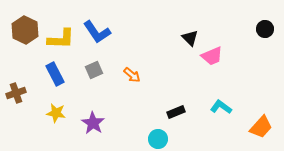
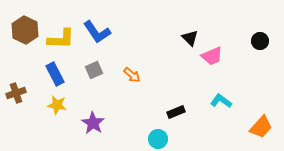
black circle: moved 5 px left, 12 px down
cyan L-shape: moved 6 px up
yellow star: moved 1 px right, 8 px up
